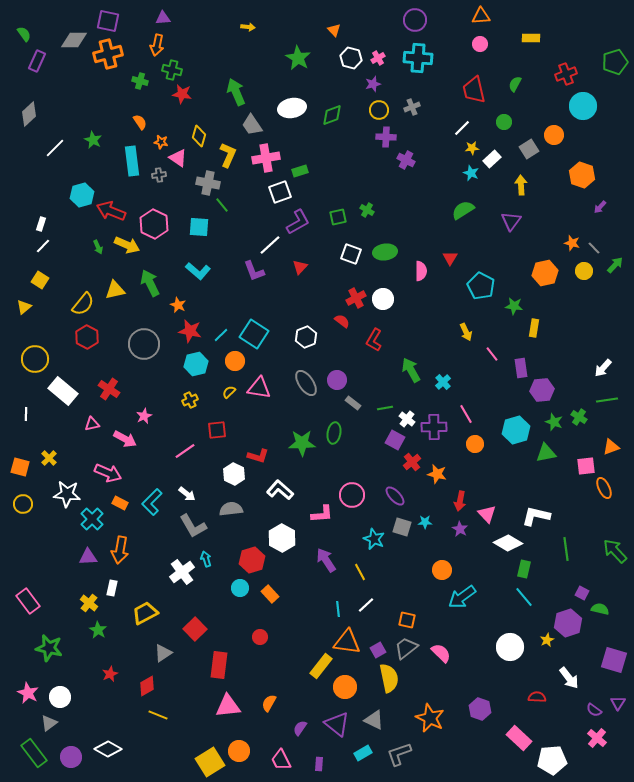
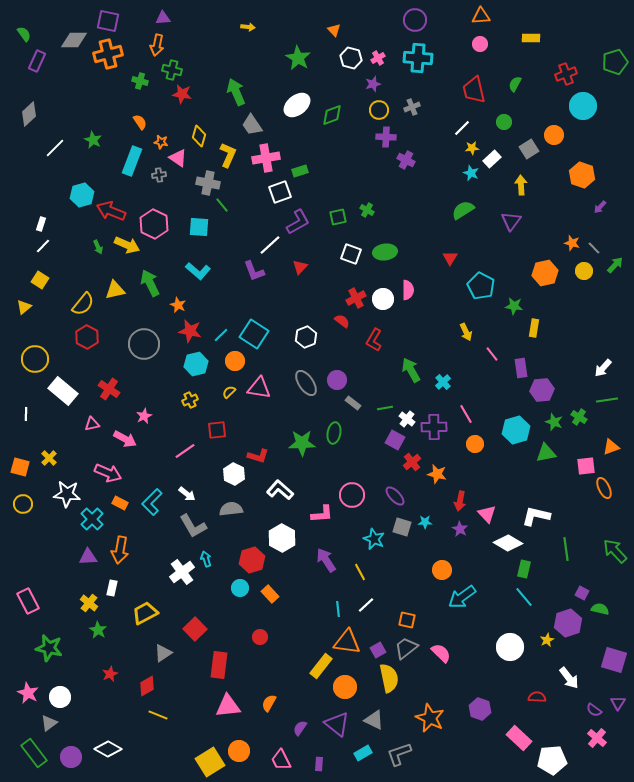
white ellipse at (292, 108): moved 5 px right, 3 px up; rotated 28 degrees counterclockwise
cyan rectangle at (132, 161): rotated 28 degrees clockwise
pink semicircle at (421, 271): moved 13 px left, 19 px down
pink rectangle at (28, 601): rotated 10 degrees clockwise
